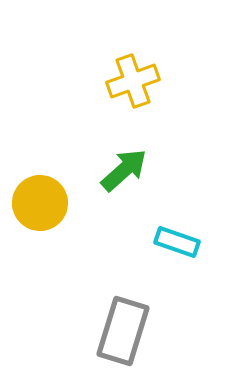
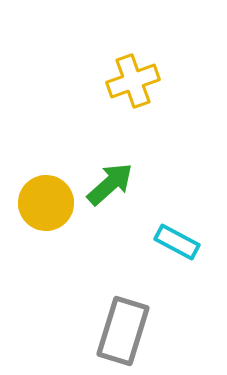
green arrow: moved 14 px left, 14 px down
yellow circle: moved 6 px right
cyan rectangle: rotated 9 degrees clockwise
